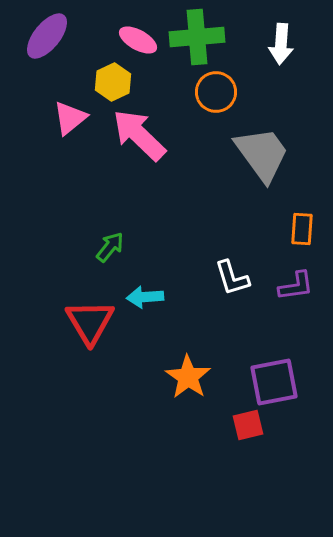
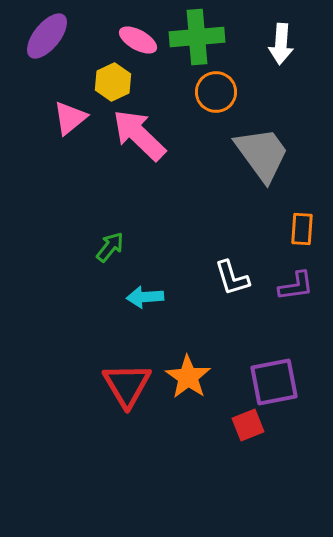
red triangle: moved 37 px right, 63 px down
red square: rotated 8 degrees counterclockwise
